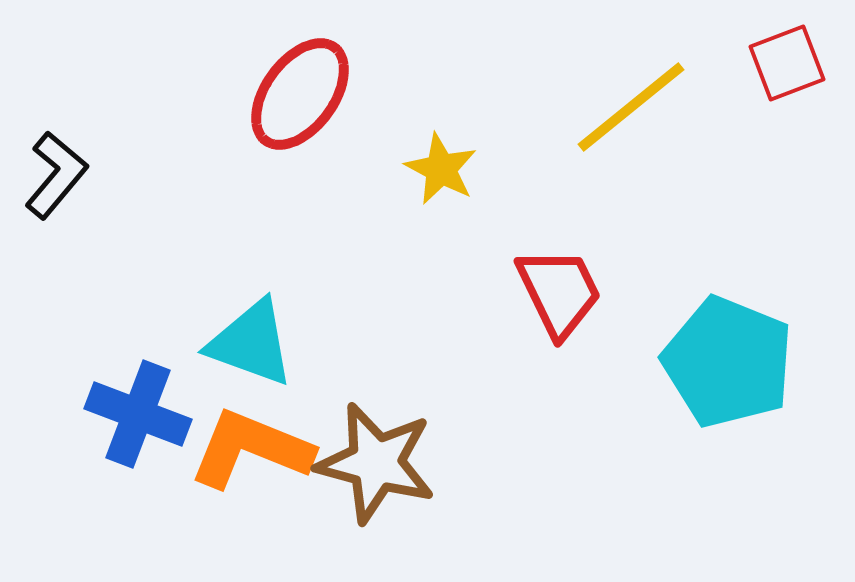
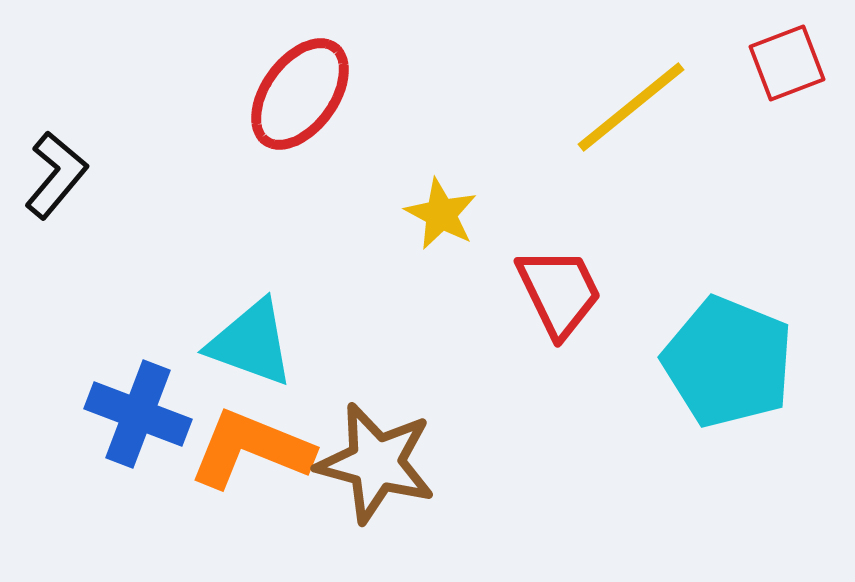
yellow star: moved 45 px down
